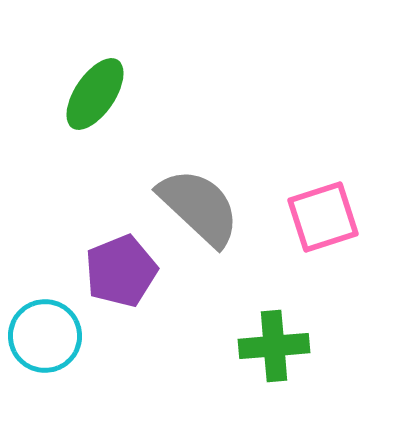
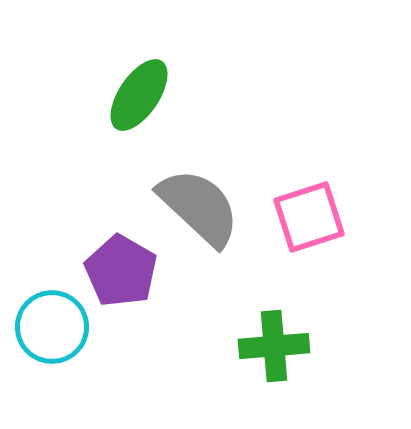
green ellipse: moved 44 px right, 1 px down
pink square: moved 14 px left
purple pentagon: rotated 20 degrees counterclockwise
cyan circle: moved 7 px right, 9 px up
